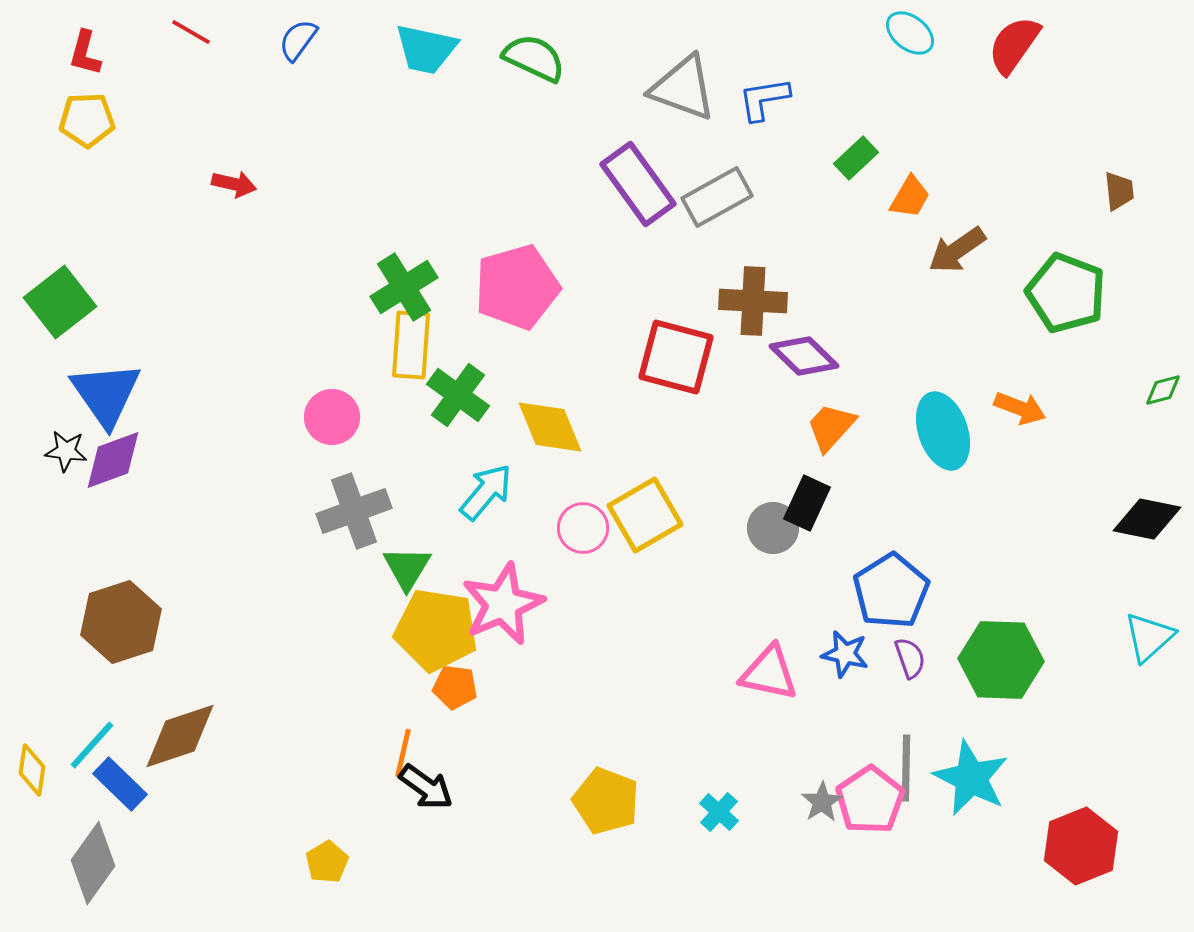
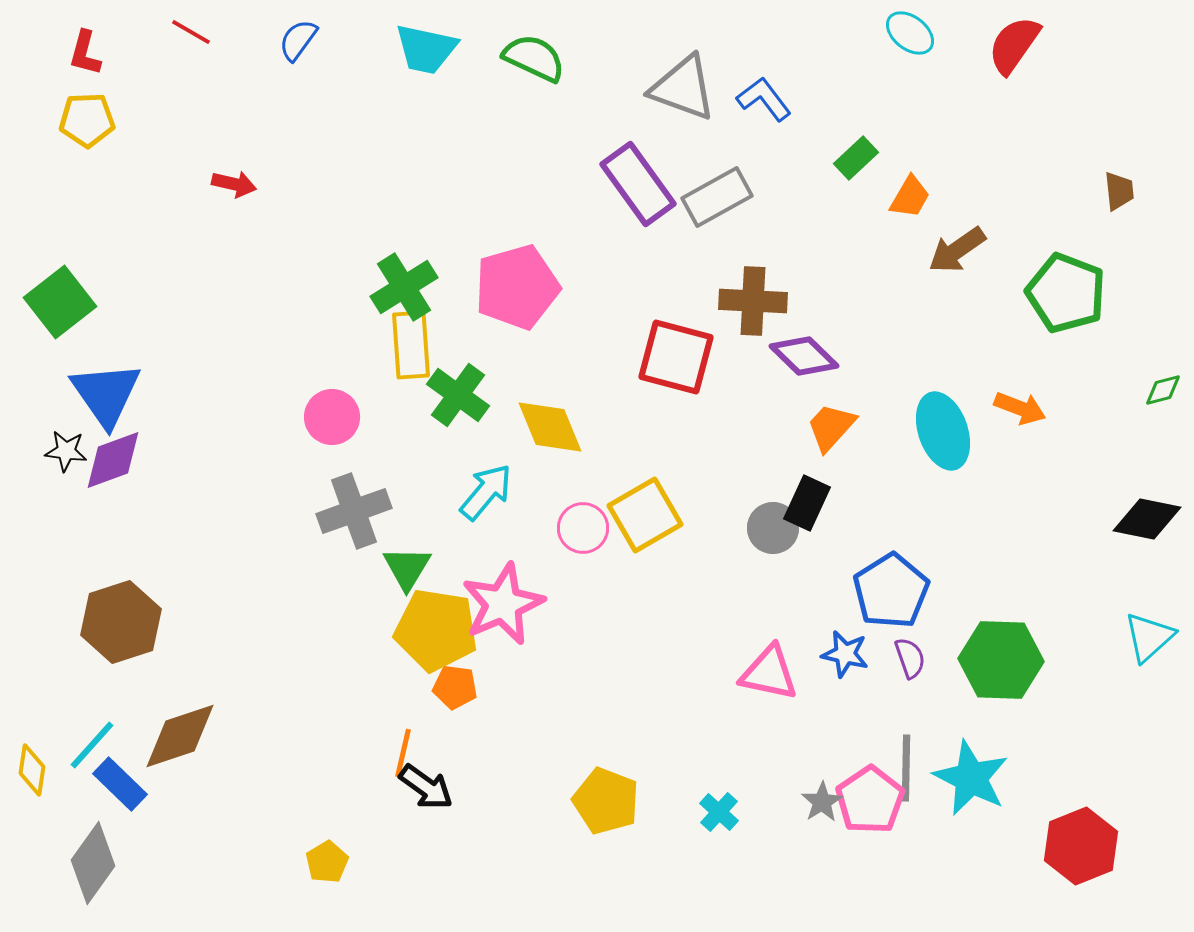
blue L-shape at (764, 99): rotated 62 degrees clockwise
yellow rectangle at (411, 345): rotated 8 degrees counterclockwise
